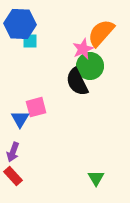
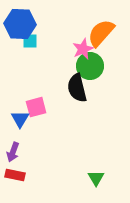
black semicircle: moved 6 px down; rotated 12 degrees clockwise
red rectangle: moved 2 px right, 1 px up; rotated 36 degrees counterclockwise
